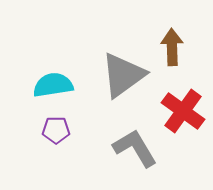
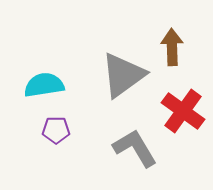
cyan semicircle: moved 9 px left
